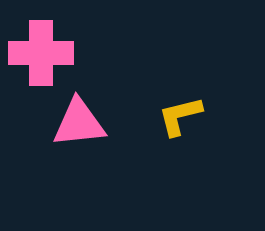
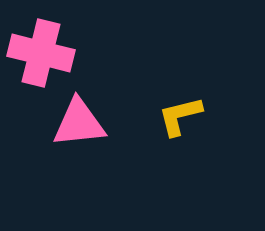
pink cross: rotated 14 degrees clockwise
